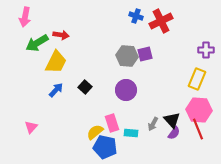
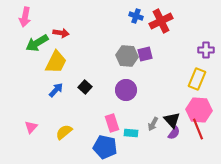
red arrow: moved 2 px up
yellow semicircle: moved 31 px left
